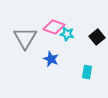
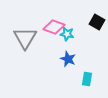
black square: moved 15 px up; rotated 21 degrees counterclockwise
blue star: moved 17 px right
cyan rectangle: moved 7 px down
